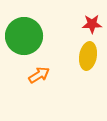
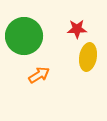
red star: moved 15 px left, 5 px down
yellow ellipse: moved 1 px down
